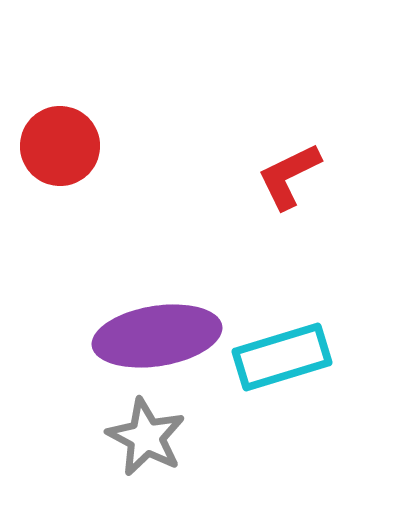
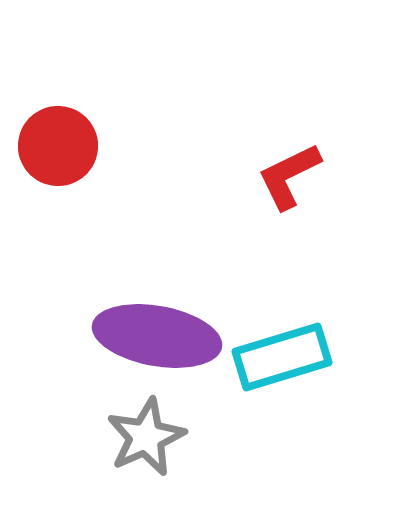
red circle: moved 2 px left
purple ellipse: rotated 19 degrees clockwise
gray star: rotated 20 degrees clockwise
